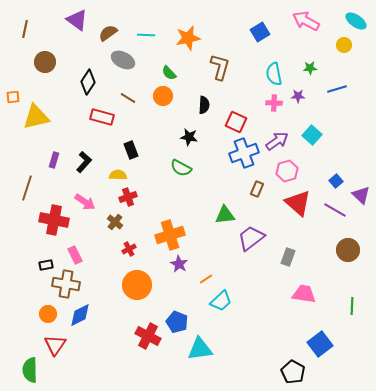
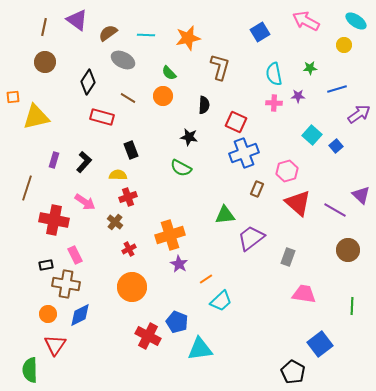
brown line at (25, 29): moved 19 px right, 2 px up
purple arrow at (277, 141): moved 82 px right, 27 px up
blue square at (336, 181): moved 35 px up
orange circle at (137, 285): moved 5 px left, 2 px down
